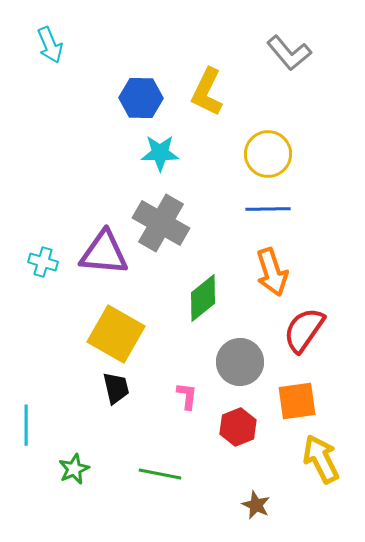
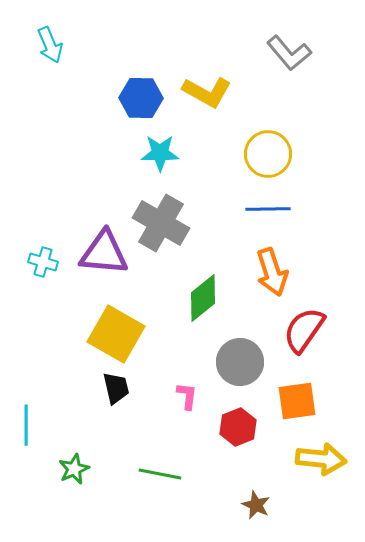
yellow L-shape: rotated 87 degrees counterclockwise
yellow arrow: rotated 123 degrees clockwise
